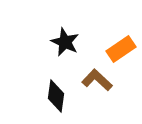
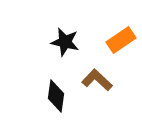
black star: rotated 12 degrees counterclockwise
orange rectangle: moved 9 px up
